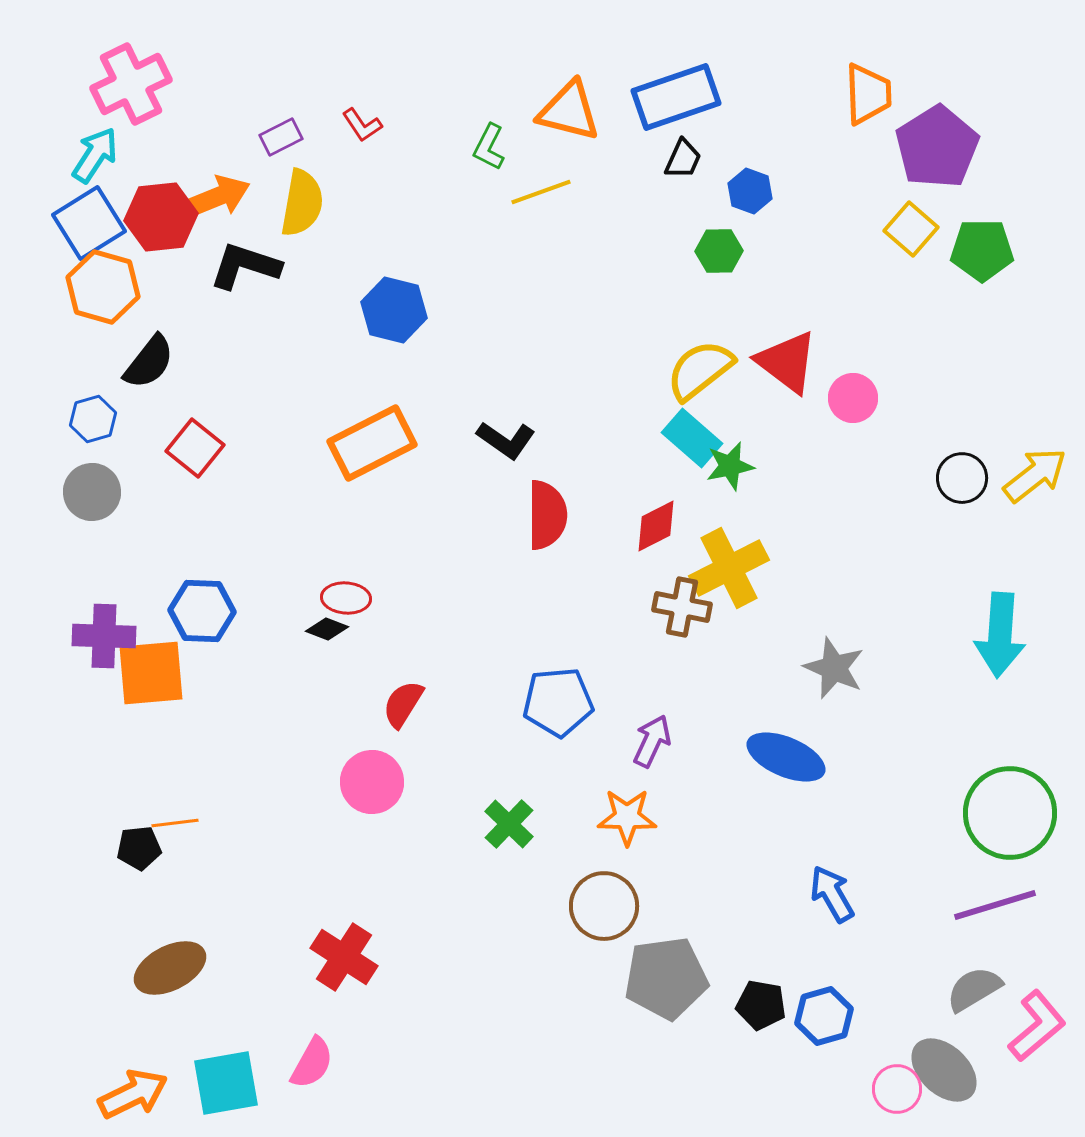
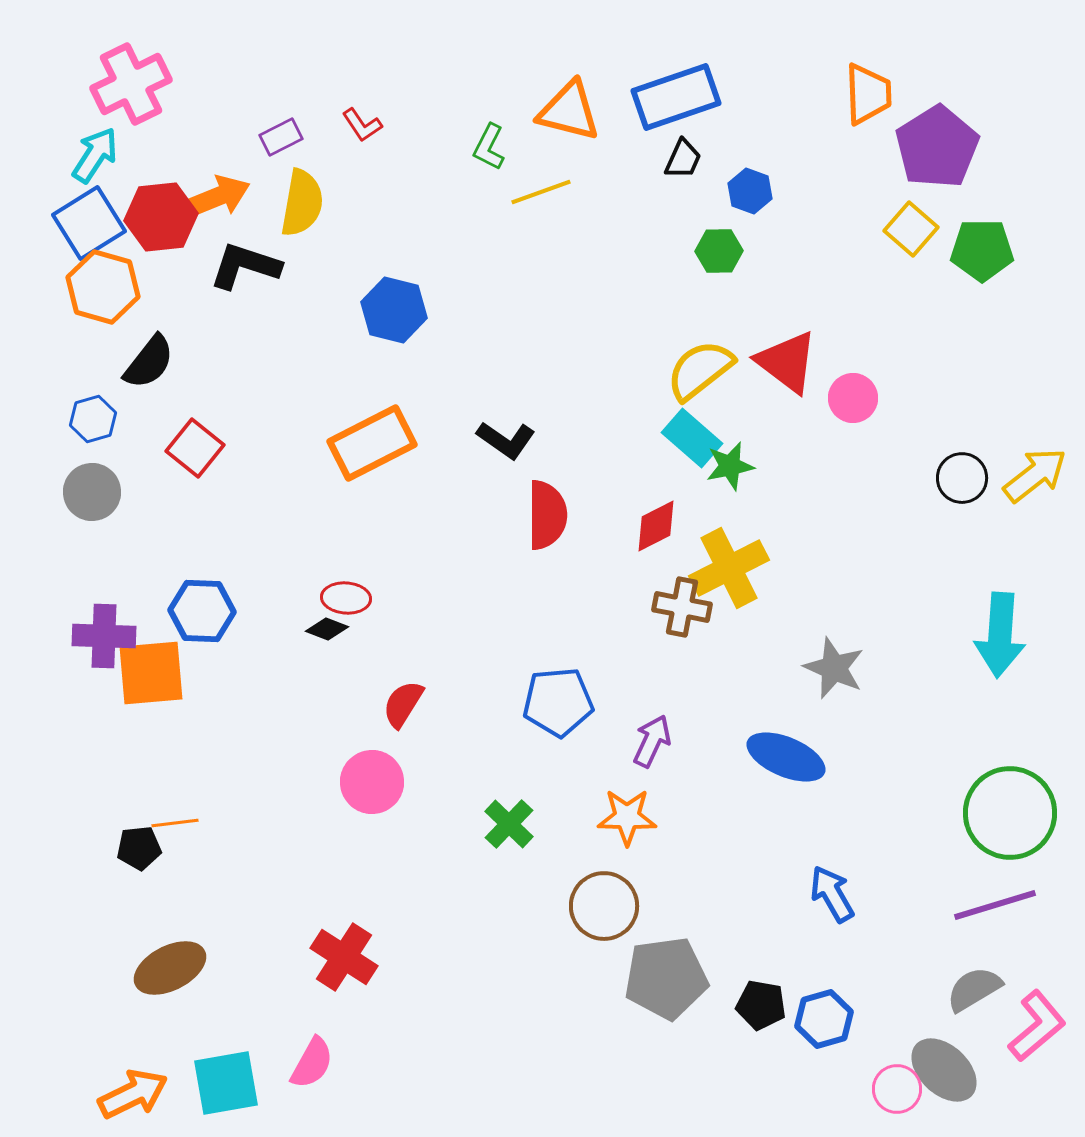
blue hexagon at (824, 1016): moved 3 px down
